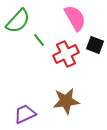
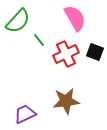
black square: moved 7 px down
